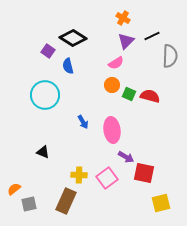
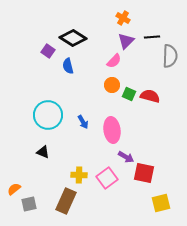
black line: moved 1 px down; rotated 21 degrees clockwise
pink semicircle: moved 2 px left, 2 px up; rotated 14 degrees counterclockwise
cyan circle: moved 3 px right, 20 px down
